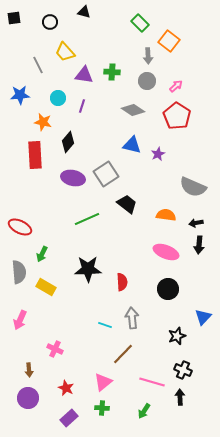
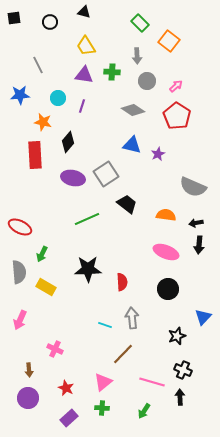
yellow trapezoid at (65, 52): moved 21 px right, 6 px up; rotated 10 degrees clockwise
gray arrow at (148, 56): moved 11 px left
